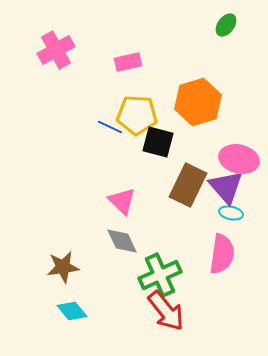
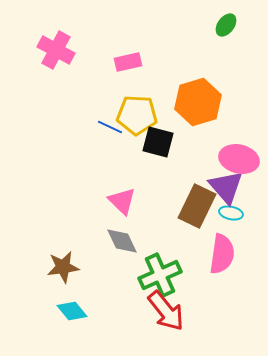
pink cross: rotated 33 degrees counterclockwise
brown rectangle: moved 9 px right, 21 px down
